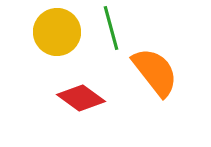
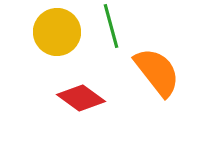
green line: moved 2 px up
orange semicircle: moved 2 px right
